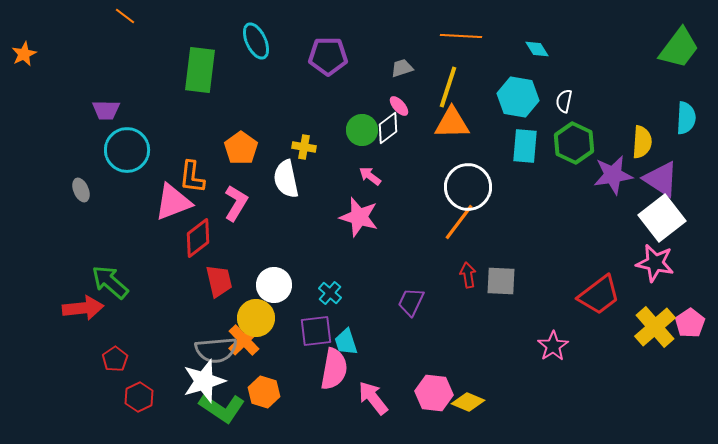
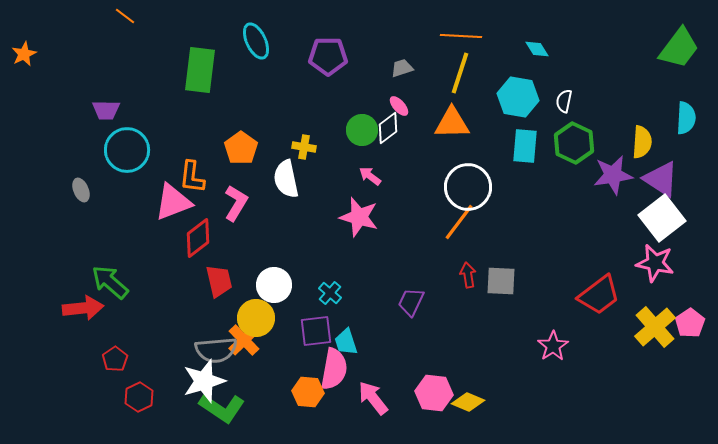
yellow line at (448, 87): moved 12 px right, 14 px up
orange hexagon at (264, 392): moved 44 px right; rotated 12 degrees counterclockwise
